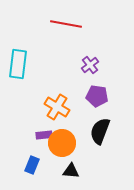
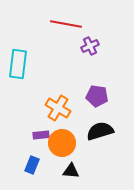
purple cross: moved 19 px up; rotated 12 degrees clockwise
orange cross: moved 1 px right, 1 px down
black semicircle: rotated 52 degrees clockwise
purple rectangle: moved 3 px left
